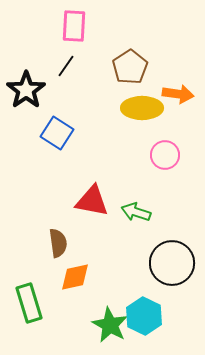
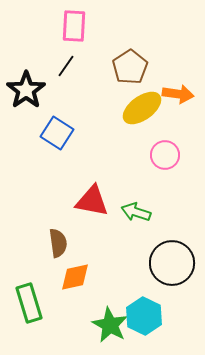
yellow ellipse: rotated 36 degrees counterclockwise
